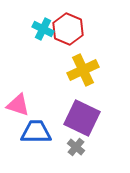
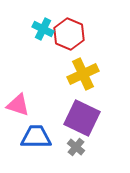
red hexagon: moved 1 px right, 5 px down
yellow cross: moved 4 px down
blue trapezoid: moved 5 px down
